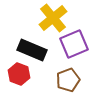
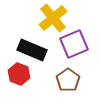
brown pentagon: rotated 15 degrees counterclockwise
